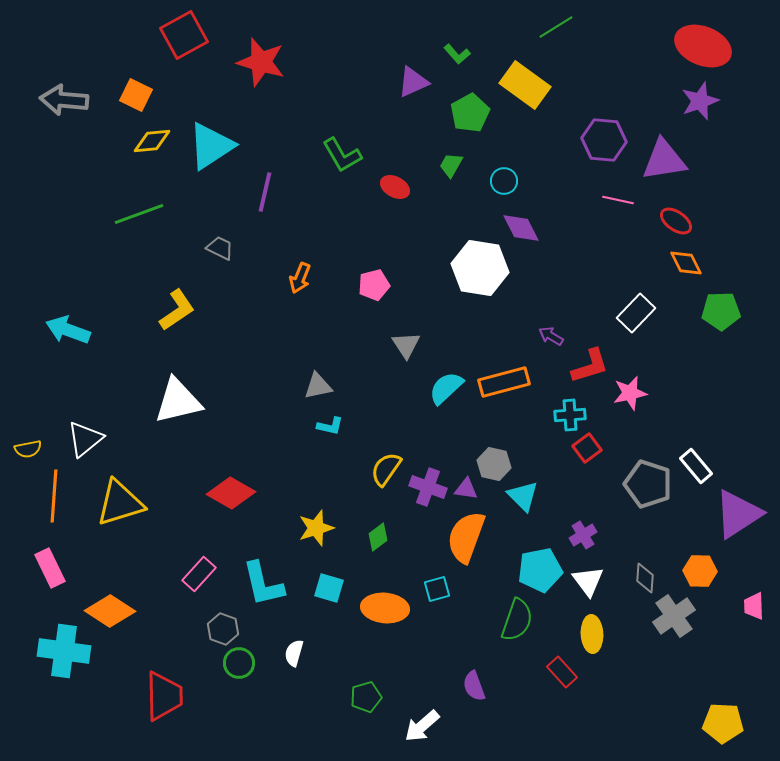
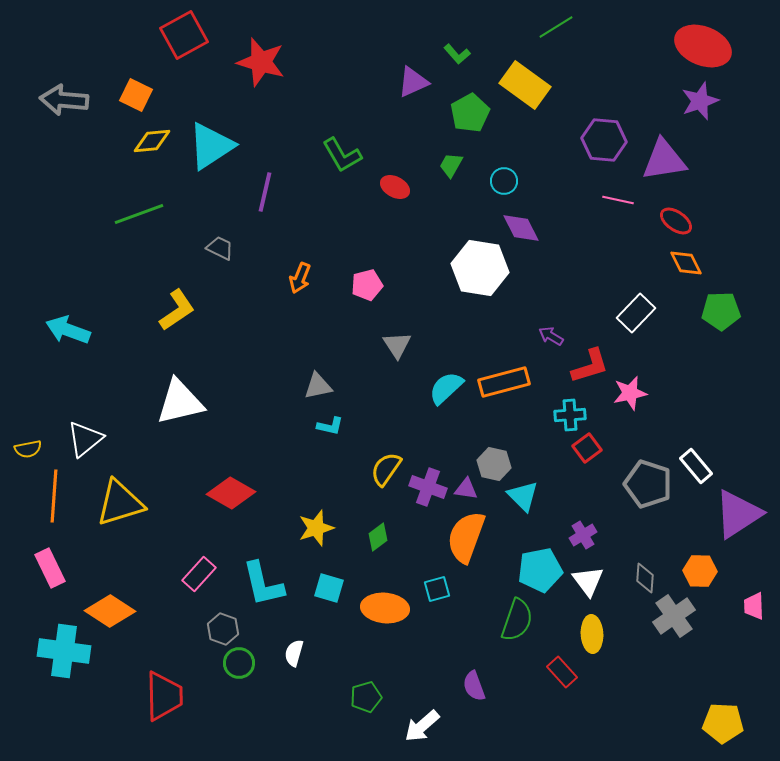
pink pentagon at (374, 285): moved 7 px left
gray triangle at (406, 345): moved 9 px left
white triangle at (178, 401): moved 2 px right, 1 px down
